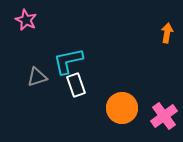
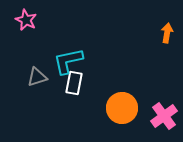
white rectangle: moved 2 px left, 2 px up; rotated 30 degrees clockwise
